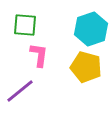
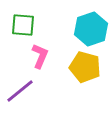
green square: moved 2 px left
pink L-shape: moved 1 px right, 1 px down; rotated 15 degrees clockwise
yellow pentagon: moved 1 px left
